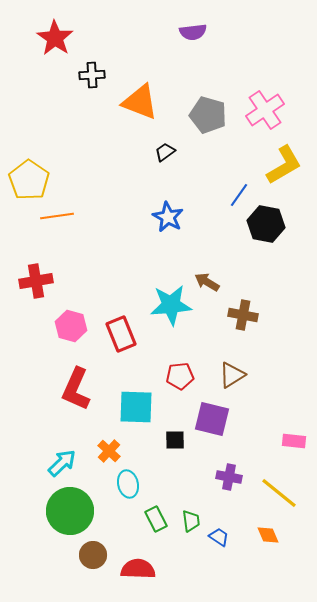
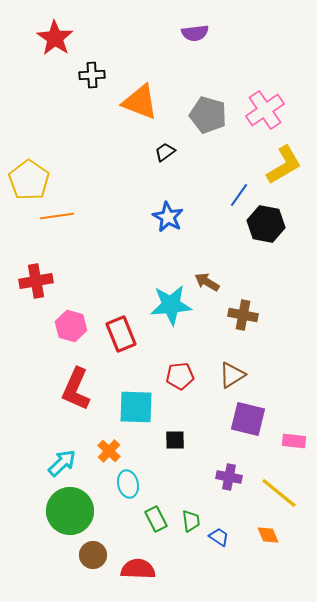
purple semicircle: moved 2 px right, 1 px down
purple square: moved 36 px right
